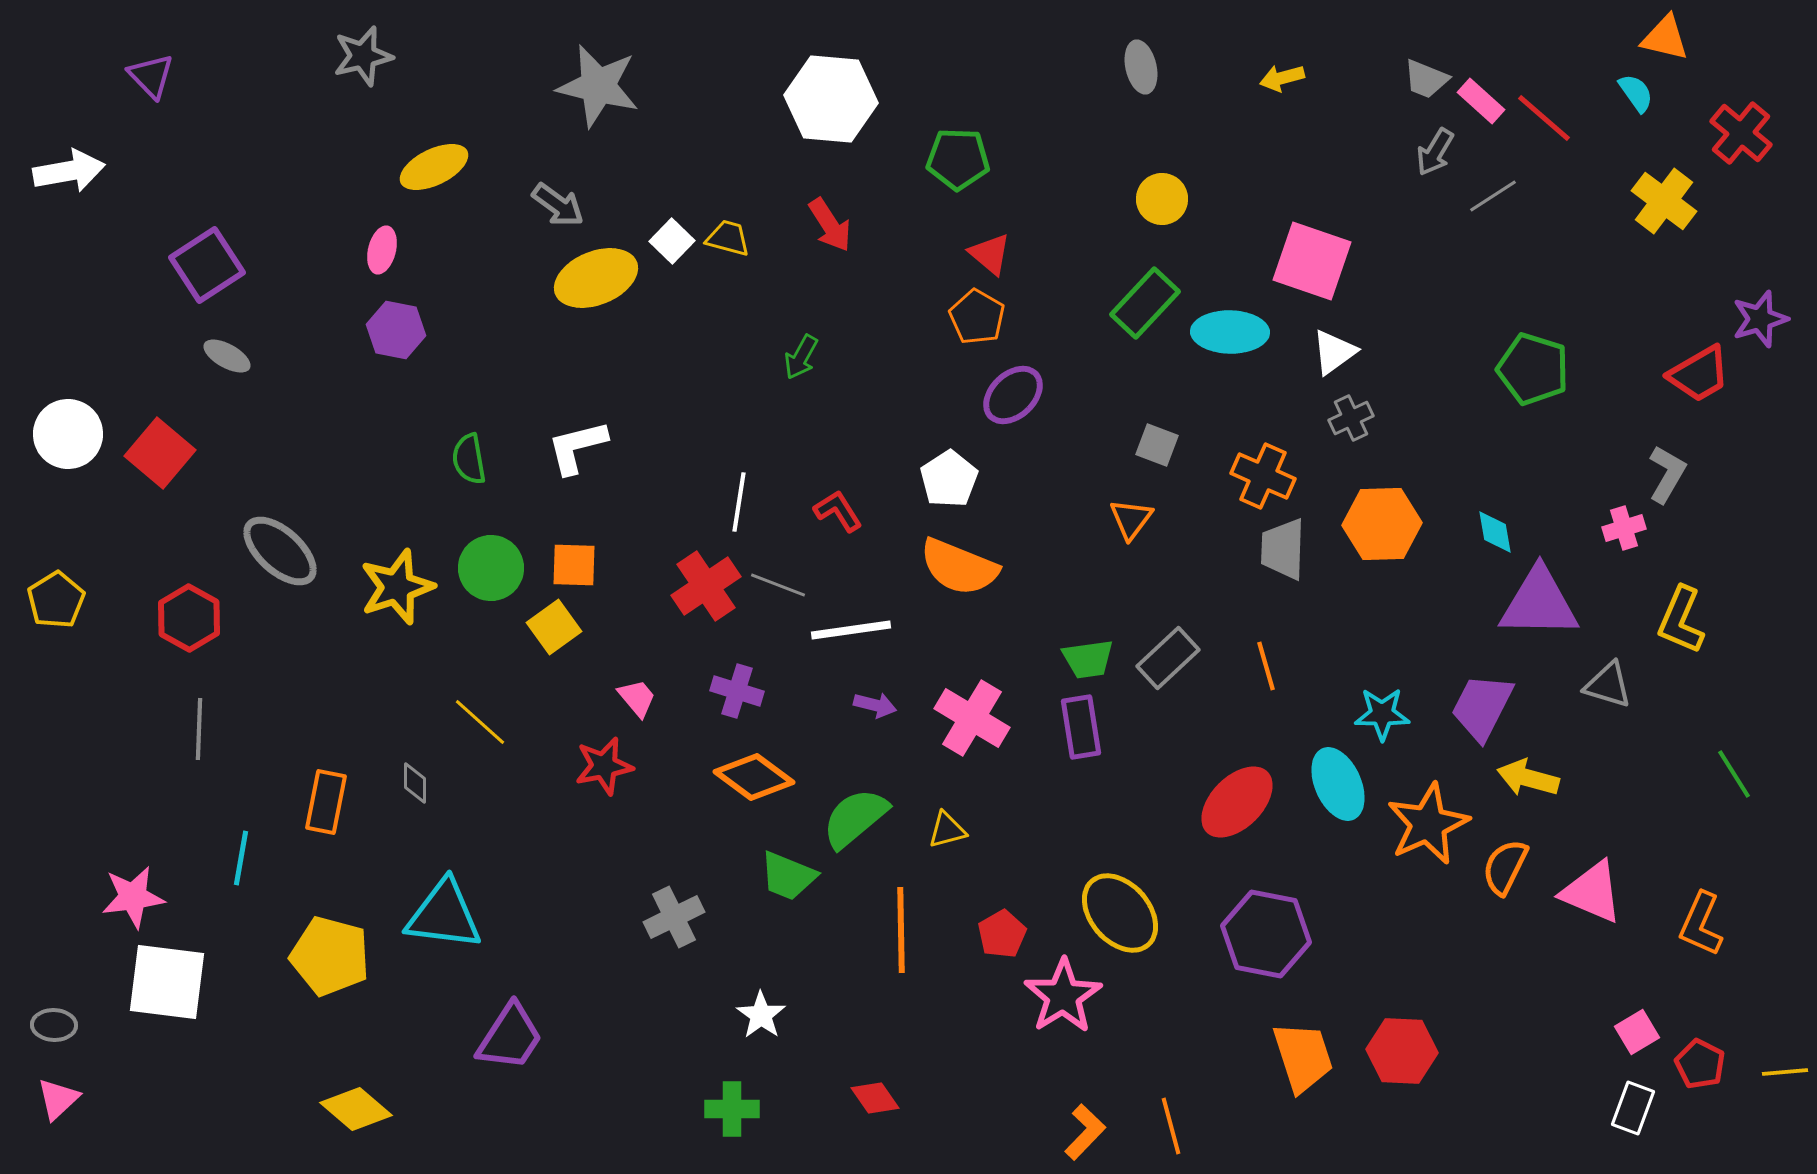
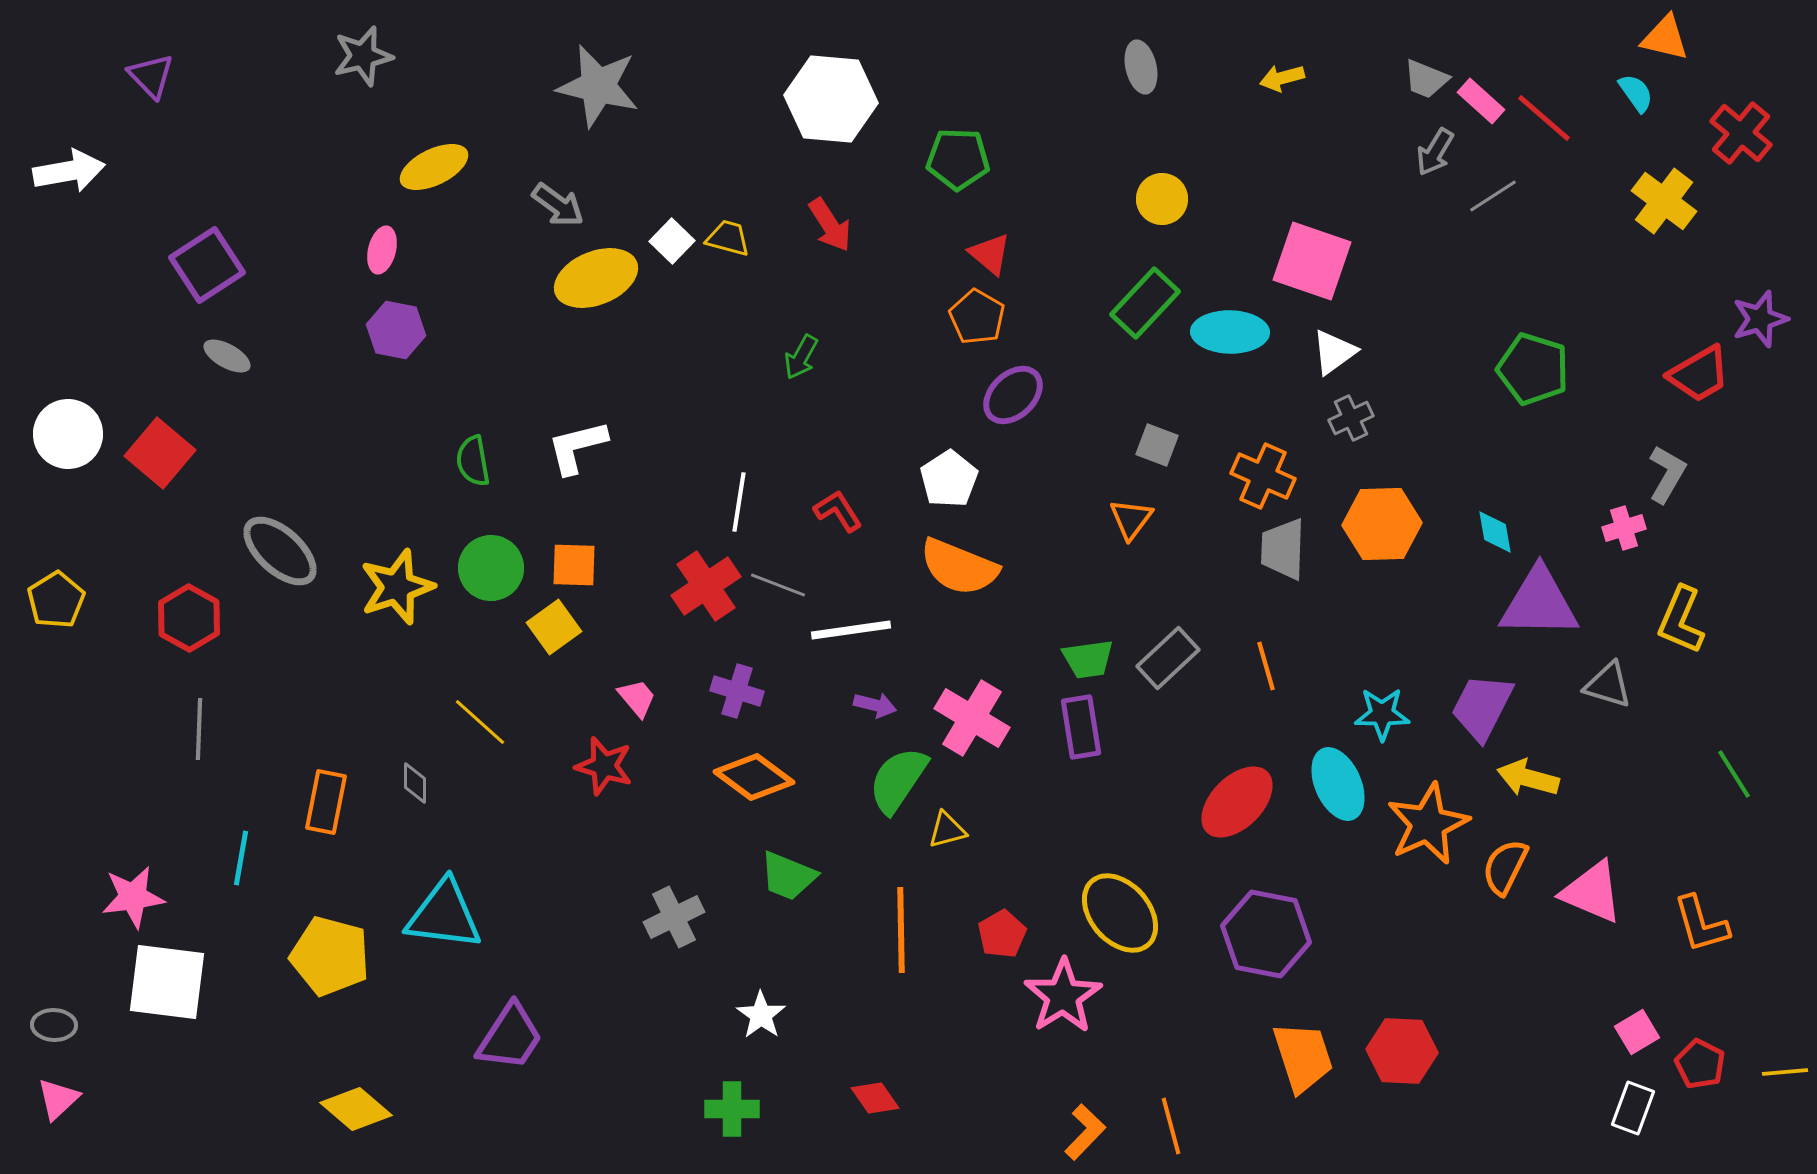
green semicircle at (469, 459): moved 4 px right, 2 px down
red star at (604, 766): rotated 28 degrees clockwise
green semicircle at (855, 818): moved 43 px right, 38 px up; rotated 16 degrees counterclockwise
orange L-shape at (1701, 924): rotated 40 degrees counterclockwise
